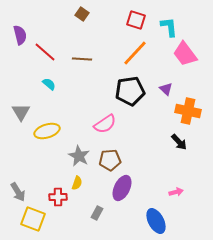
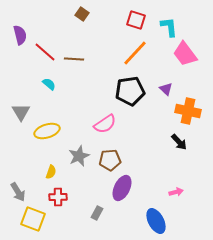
brown line: moved 8 px left
gray star: rotated 20 degrees clockwise
yellow semicircle: moved 26 px left, 11 px up
